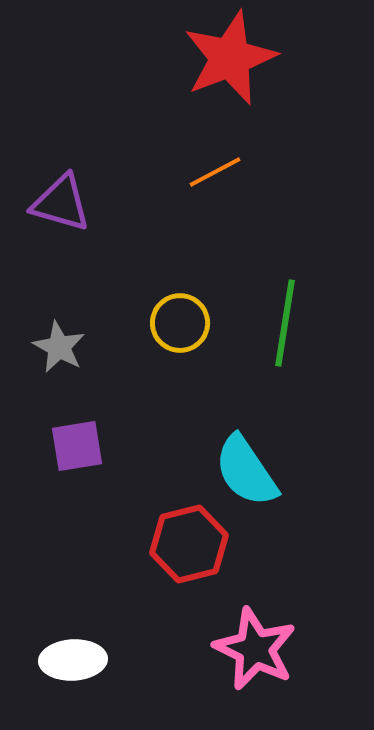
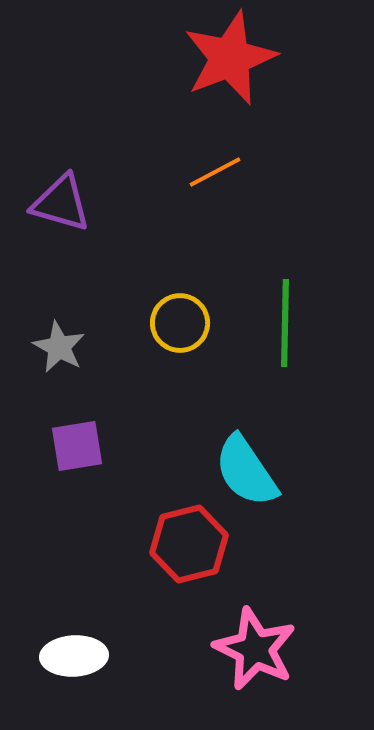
green line: rotated 8 degrees counterclockwise
white ellipse: moved 1 px right, 4 px up
